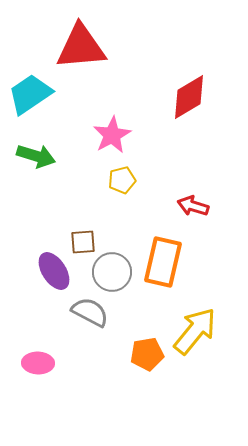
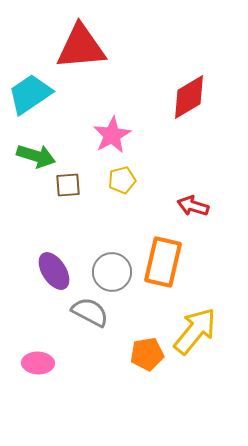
brown square: moved 15 px left, 57 px up
